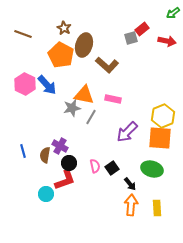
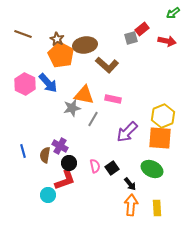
brown star: moved 7 px left, 11 px down
brown ellipse: moved 1 px right; rotated 65 degrees clockwise
blue arrow: moved 1 px right, 2 px up
gray line: moved 2 px right, 2 px down
green ellipse: rotated 10 degrees clockwise
cyan circle: moved 2 px right, 1 px down
